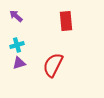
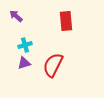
cyan cross: moved 8 px right
purple triangle: moved 5 px right
